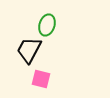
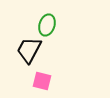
pink square: moved 1 px right, 2 px down
